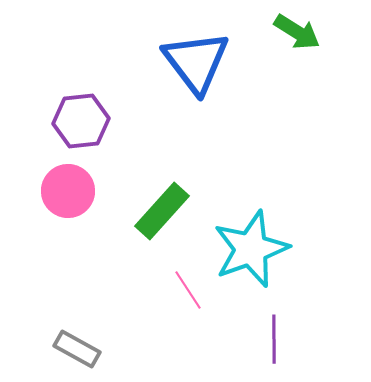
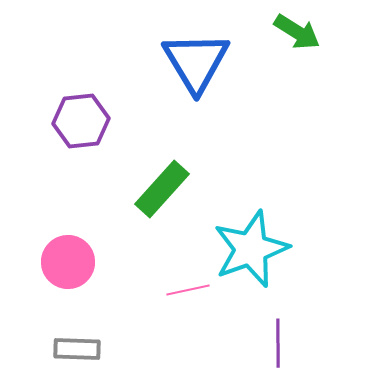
blue triangle: rotated 6 degrees clockwise
pink circle: moved 71 px down
green rectangle: moved 22 px up
pink line: rotated 69 degrees counterclockwise
purple line: moved 4 px right, 4 px down
gray rectangle: rotated 27 degrees counterclockwise
